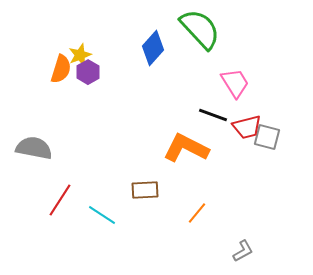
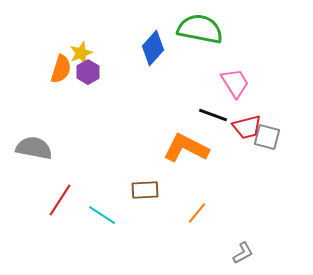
green semicircle: rotated 36 degrees counterclockwise
yellow star: moved 1 px right, 2 px up
gray L-shape: moved 2 px down
